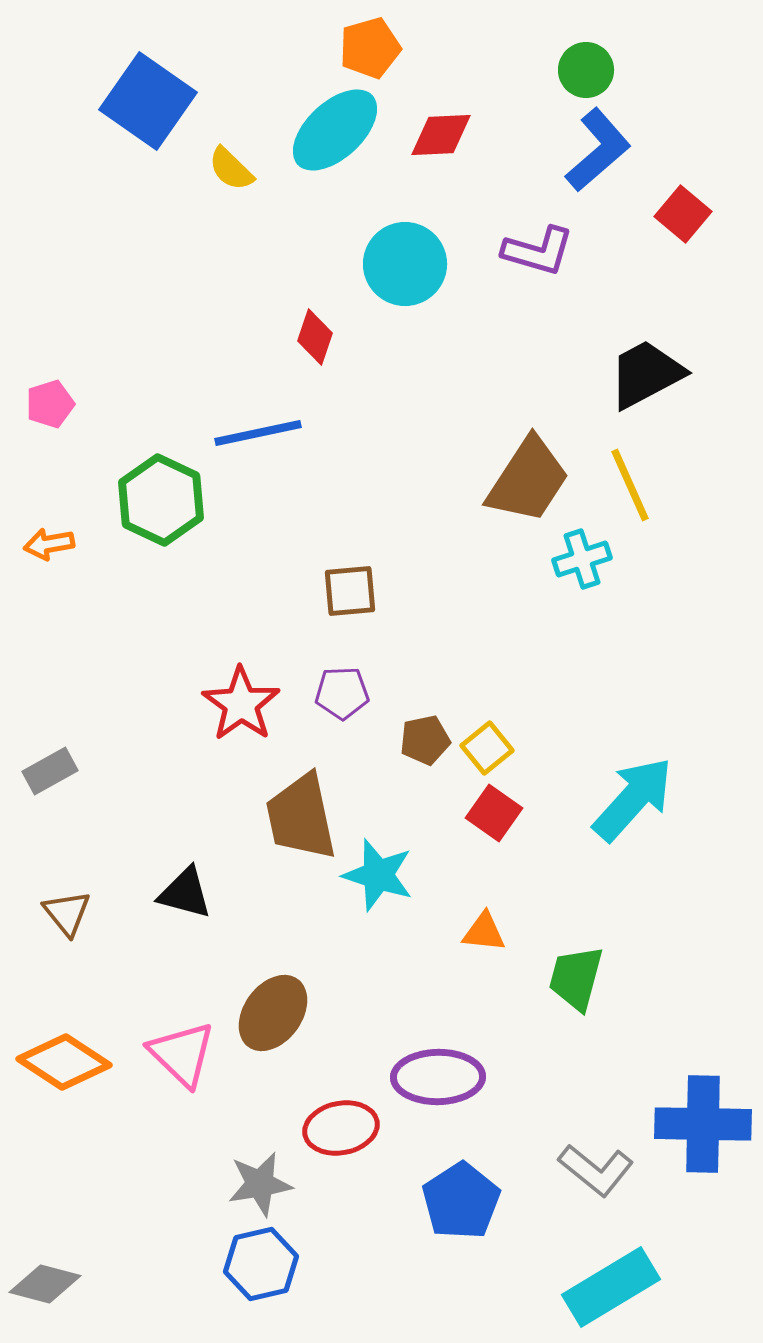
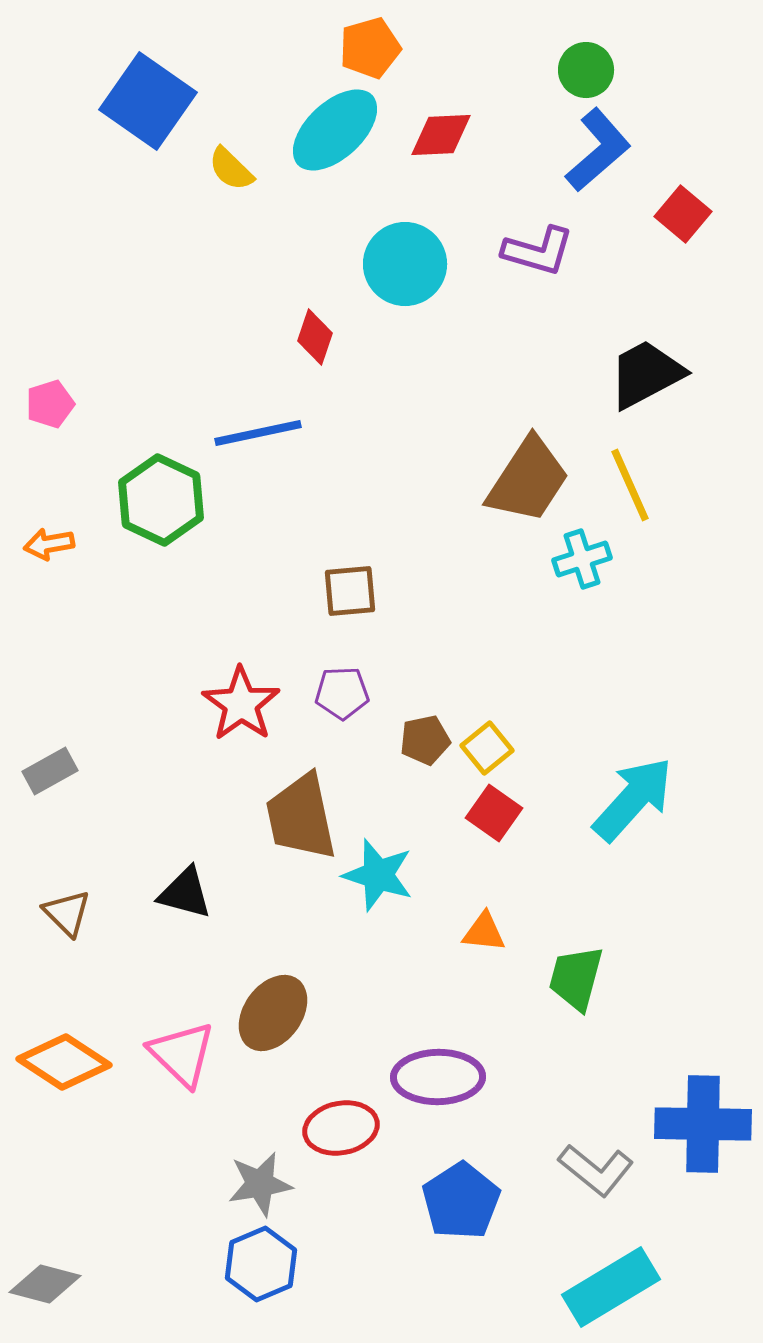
brown triangle at (67, 913): rotated 6 degrees counterclockwise
blue hexagon at (261, 1264): rotated 10 degrees counterclockwise
